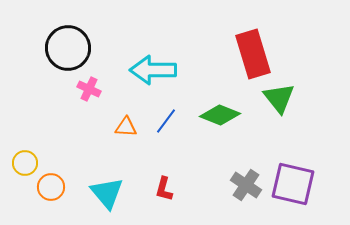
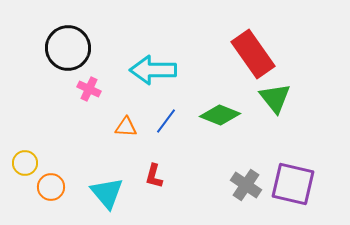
red rectangle: rotated 18 degrees counterclockwise
green triangle: moved 4 px left
red L-shape: moved 10 px left, 13 px up
